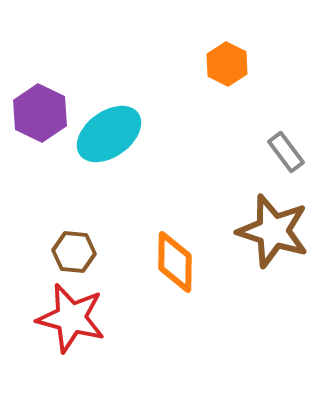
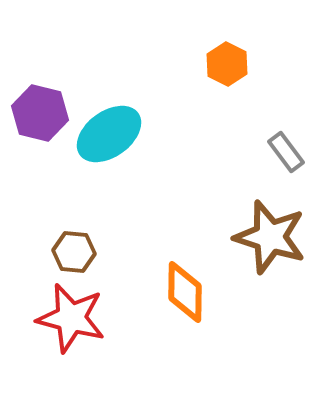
purple hexagon: rotated 12 degrees counterclockwise
brown star: moved 3 px left, 6 px down
orange diamond: moved 10 px right, 30 px down
